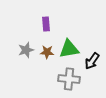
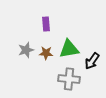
brown star: moved 1 px left, 1 px down
